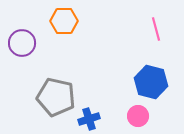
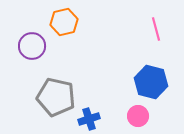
orange hexagon: moved 1 px down; rotated 12 degrees counterclockwise
purple circle: moved 10 px right, 3 px down
